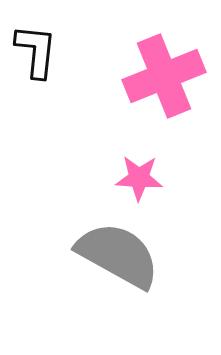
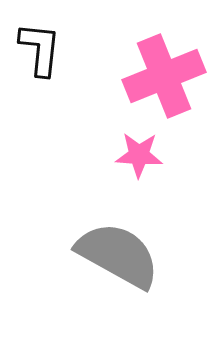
black L-shape: moved 4 px right, 2 px up
pink star: moved 23 px up
